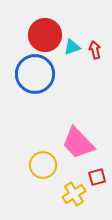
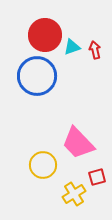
blue circle: moved 2 px right, 2 px down
